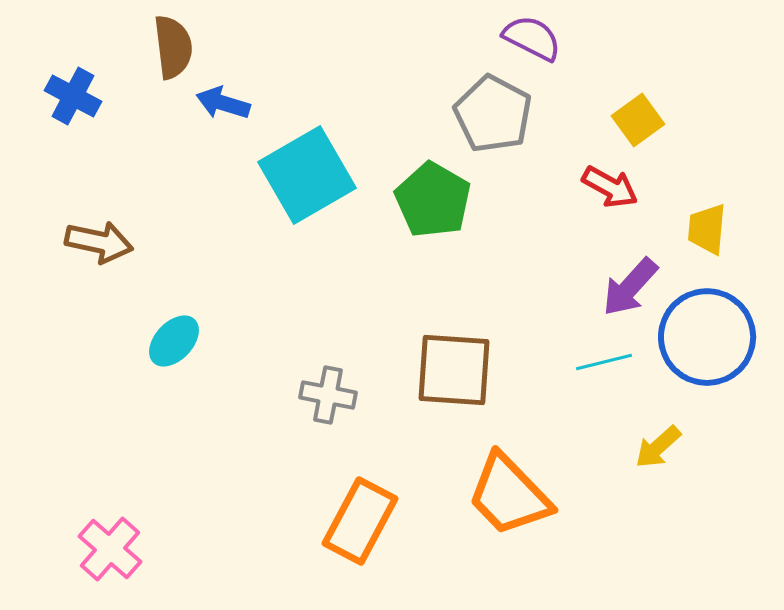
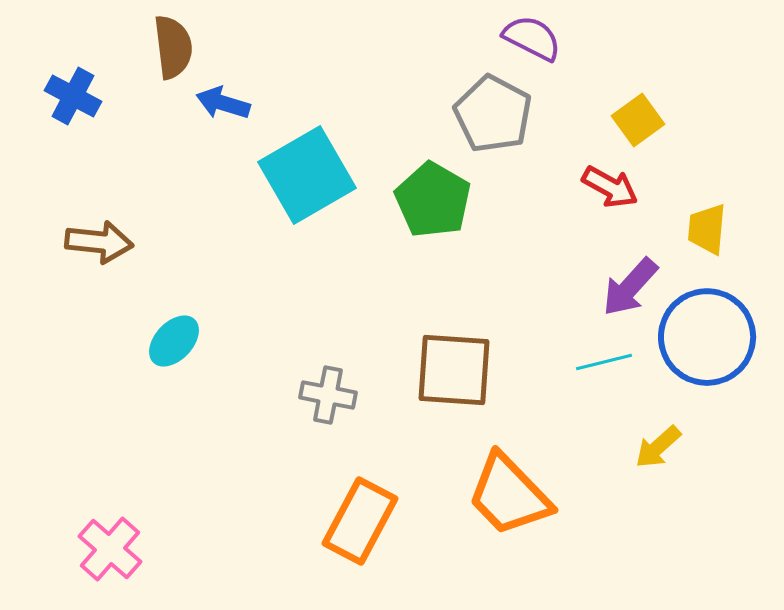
brown arrow: rotated 6 degrees counterclockwise
